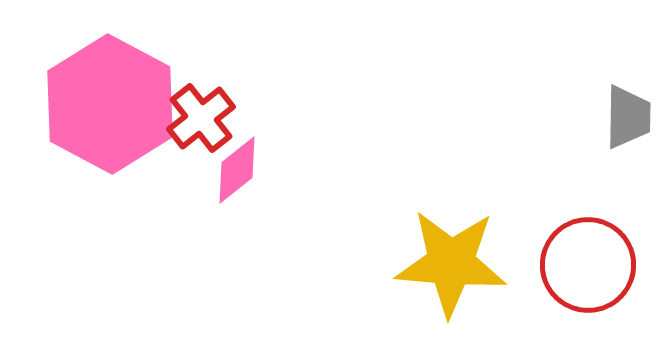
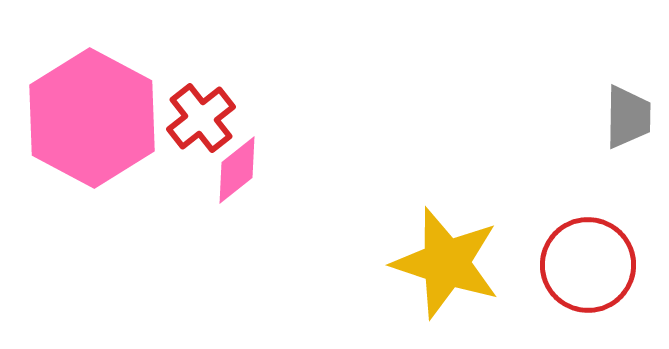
pink hexagon: moved 18 px left, 14 px down
yellow star: moved 5 px left; rotated 13 degrees clockwise
